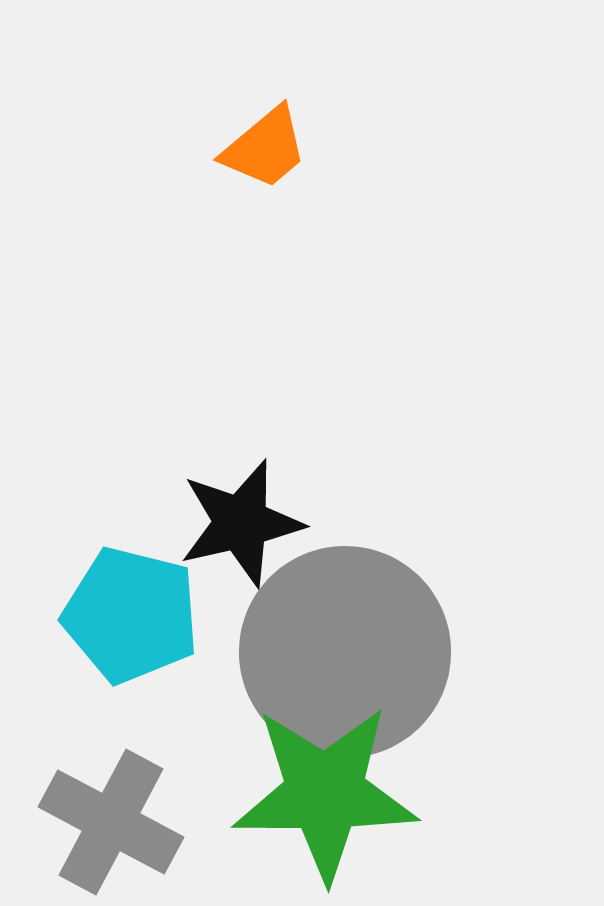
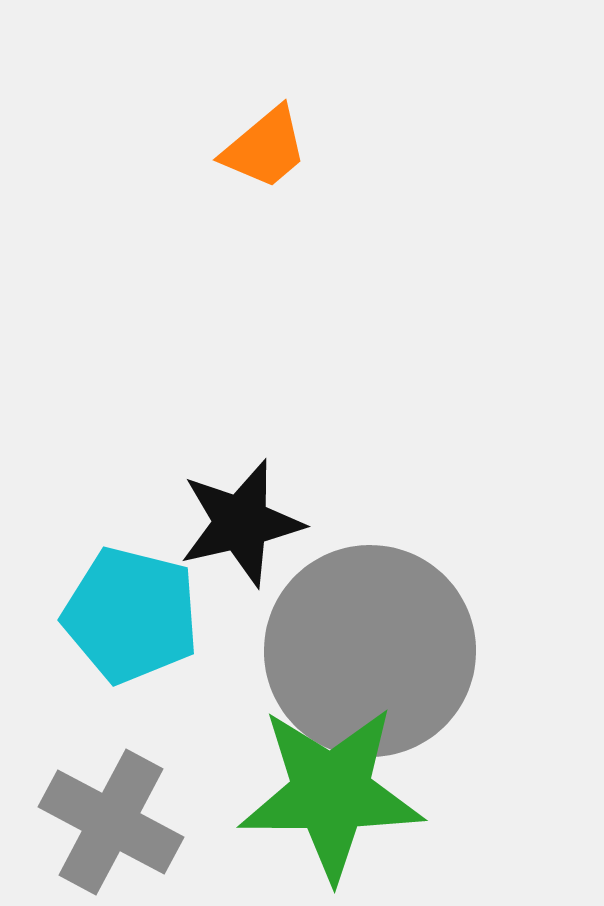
gray circle: moved 25 px right, 1 px up
green star: moved 6 px right
